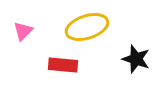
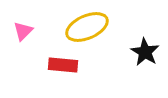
yellow ellipse: rotated 6 degrees counterclockwise
black star: moved 9 px right, 7 px up; rotated 12 degrees clockwise
